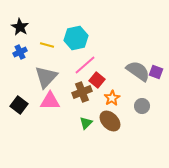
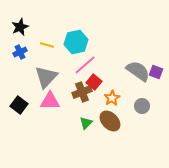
black star: rotated 18 degrees clockwise
cyan hexagon: moved 4 px down
red square: moved 3 px left, 2 px down
